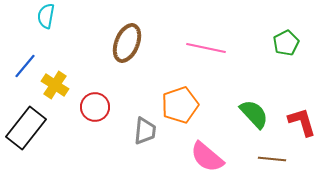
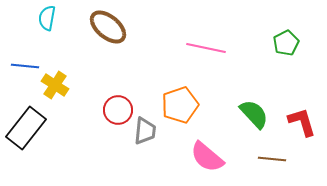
cyan semicircle: moved 1 px right, 2 px down
brown ellipse: moved 19 px left, 16 px up; rotated 72 degrees counterclockwise
blue line: rotated 56 degrees clockwise
red circle: moved 23 px right, 3 px down
